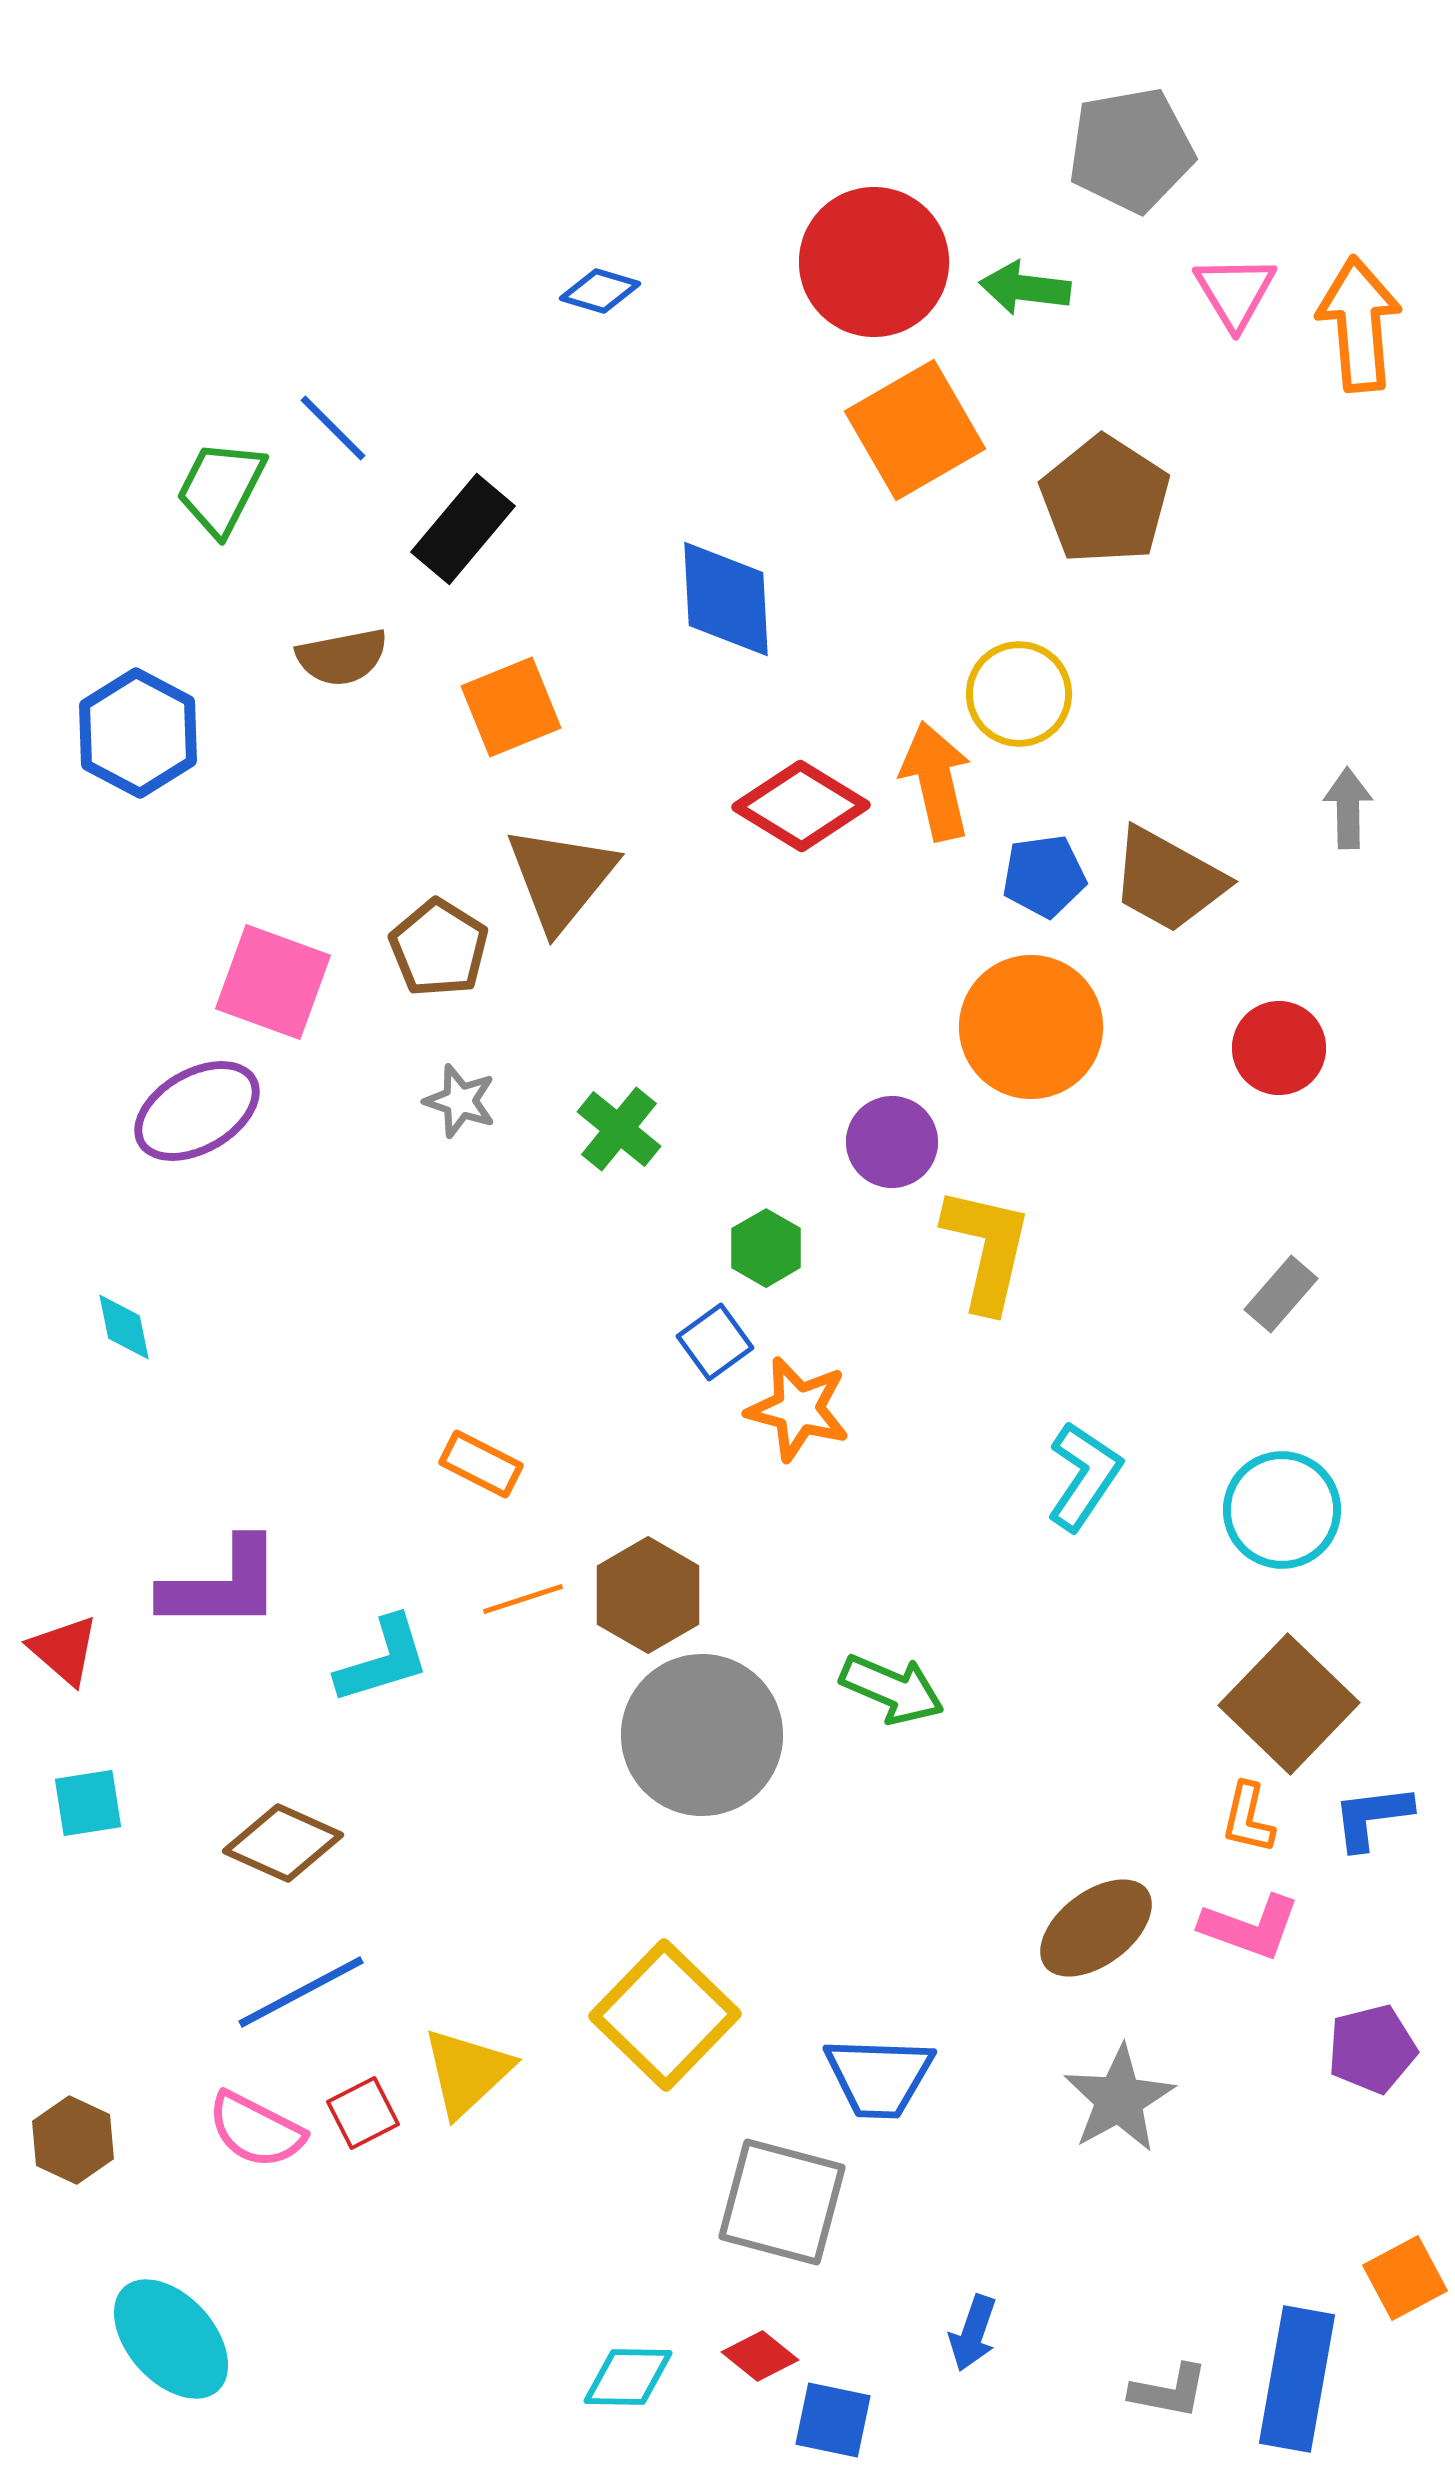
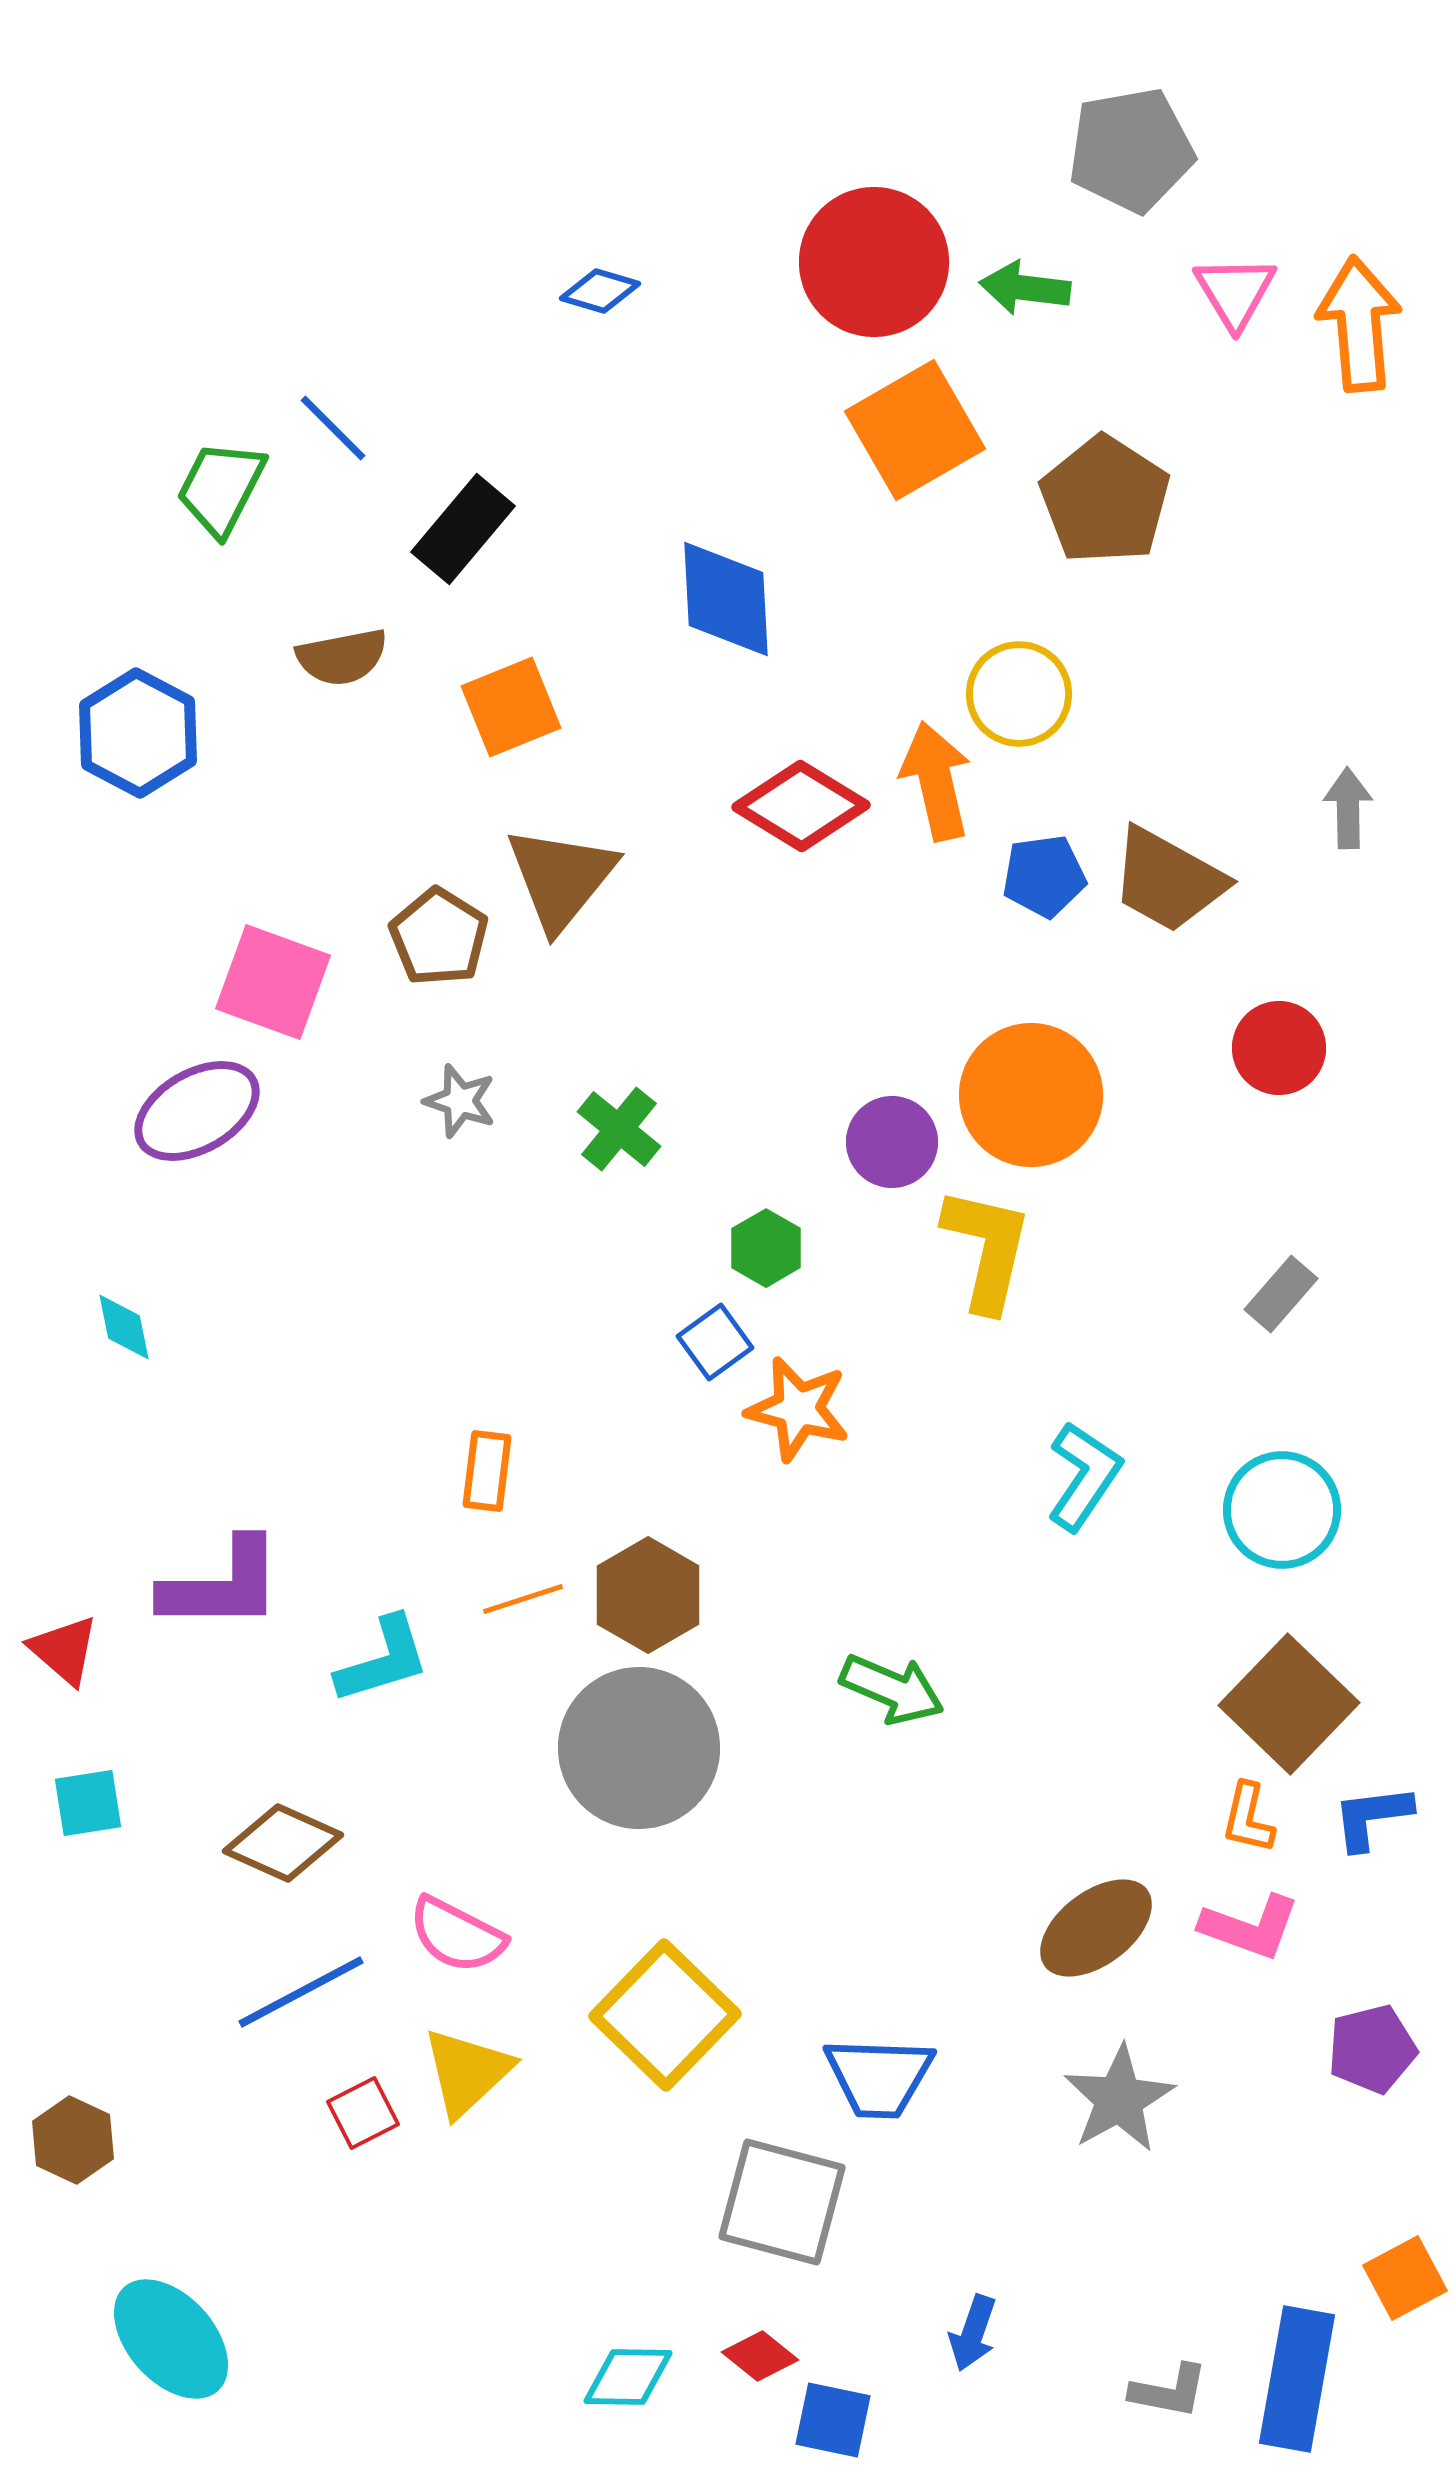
brown pentagon at (439, 948): moved 11 px up
orange circle at (1031, 1027): moved 68 px down
orange rectangle at (481, 1464): moved 6 px right, 7 px down; rotated 70 degrees clockwise
gray circle at (702, 1735): moved 63 px left, 13 px down
pink semicircle at (256, 2130): moved 201 px right, 195 px up
